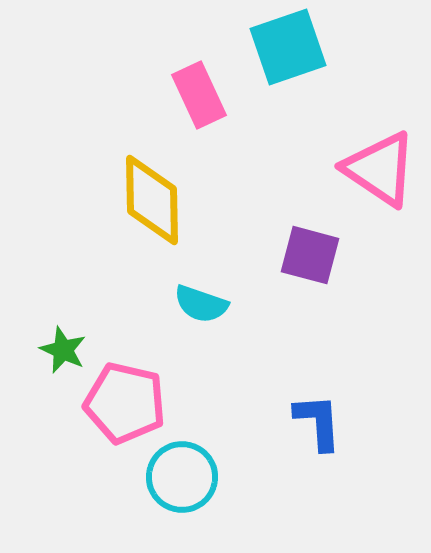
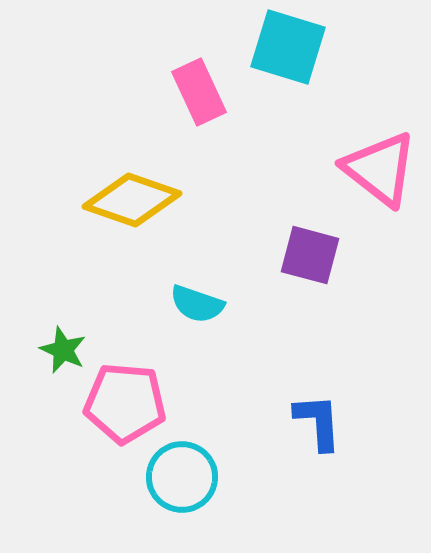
cyan square: rotated 36 degrees clockwise
pink rectangle: moved 3 px up
pink triangle: rotated 4 degrees clockwise
yellow diamond: moved 20 px left; rotated 70 degrees counterclockwise
cyan semicircle: moved 4 px left
pink pentagon: rotated 8 degrees counterclockwise
